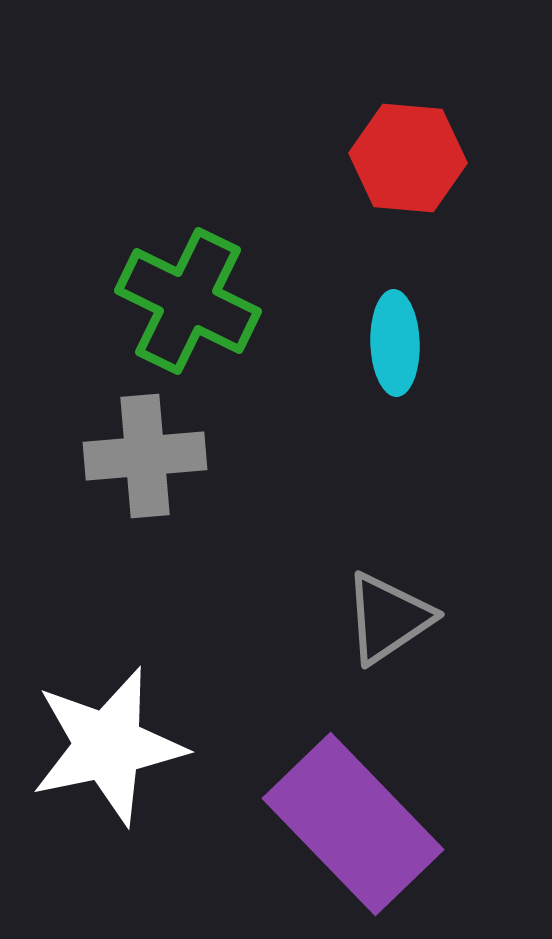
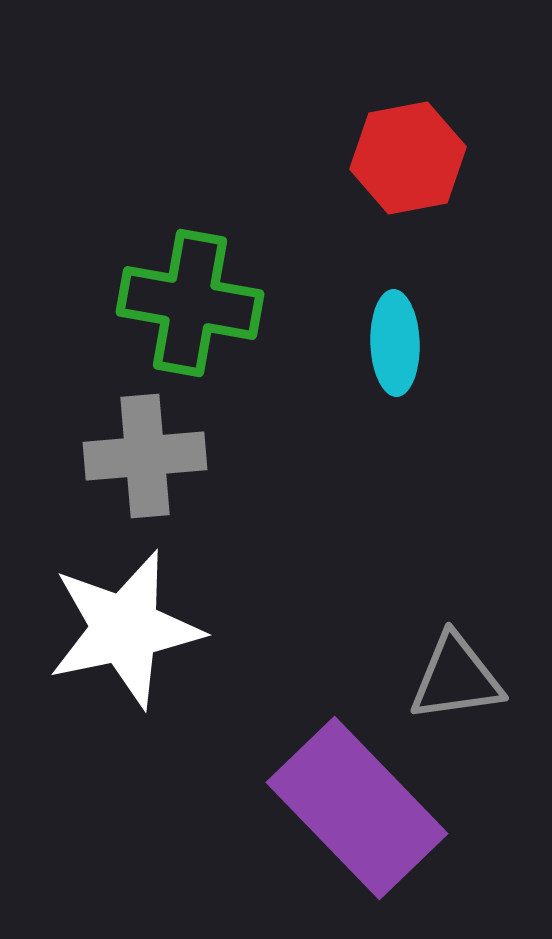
red hexagon: rotated 16 degrees counterclockwise
green cross: moved 2 px right, 2 px down; rotated 16 degrees counterclockwise
gray triangle: moved 68 px right, 60 px down; rotated 26 degrees clockwise
white star: moved 17 px right, 117 px up
purple rectangle: moved 4 px right, 16 px up
